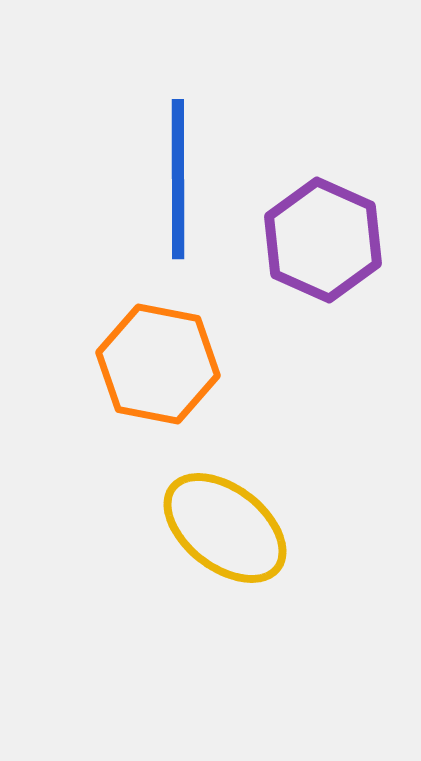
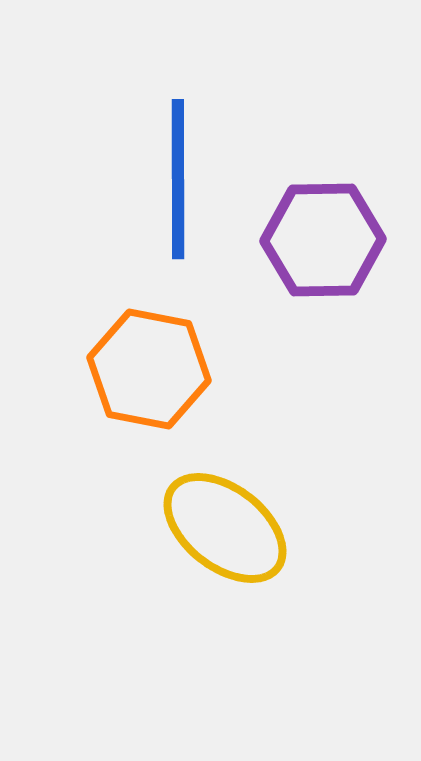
purple hexagon: rotated 25 degrees counterclockwise
orange hexagon: moved 9 px left, 5 px down
